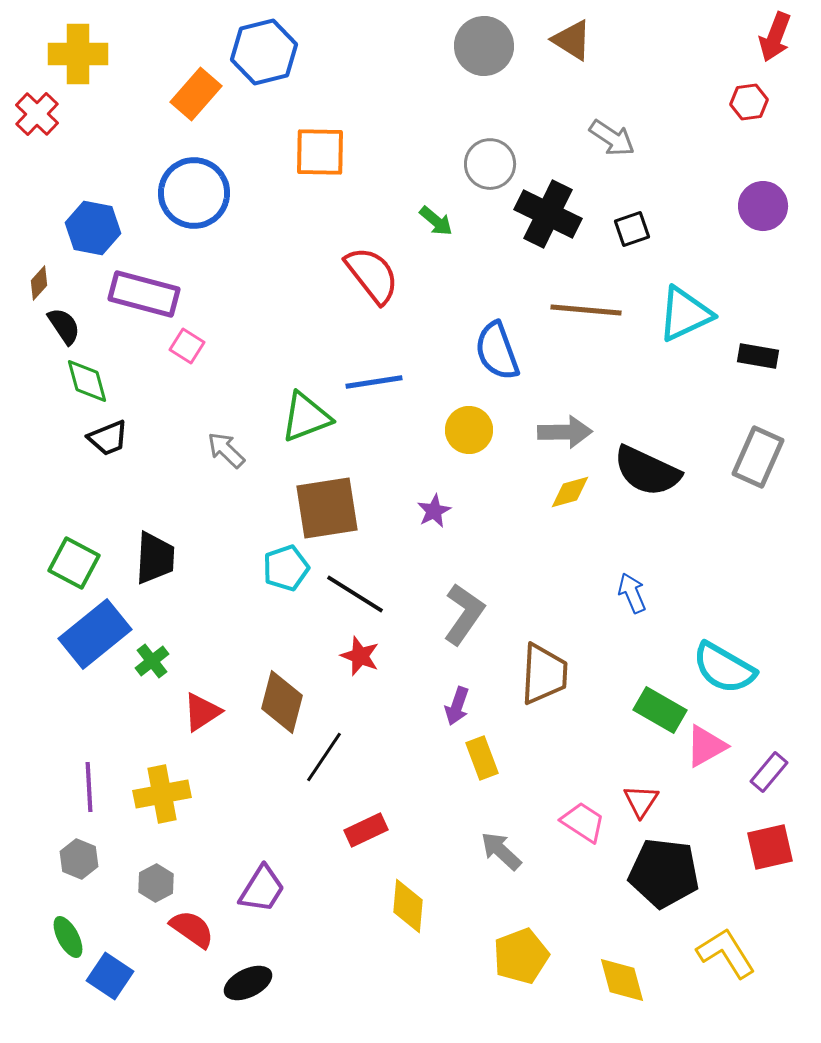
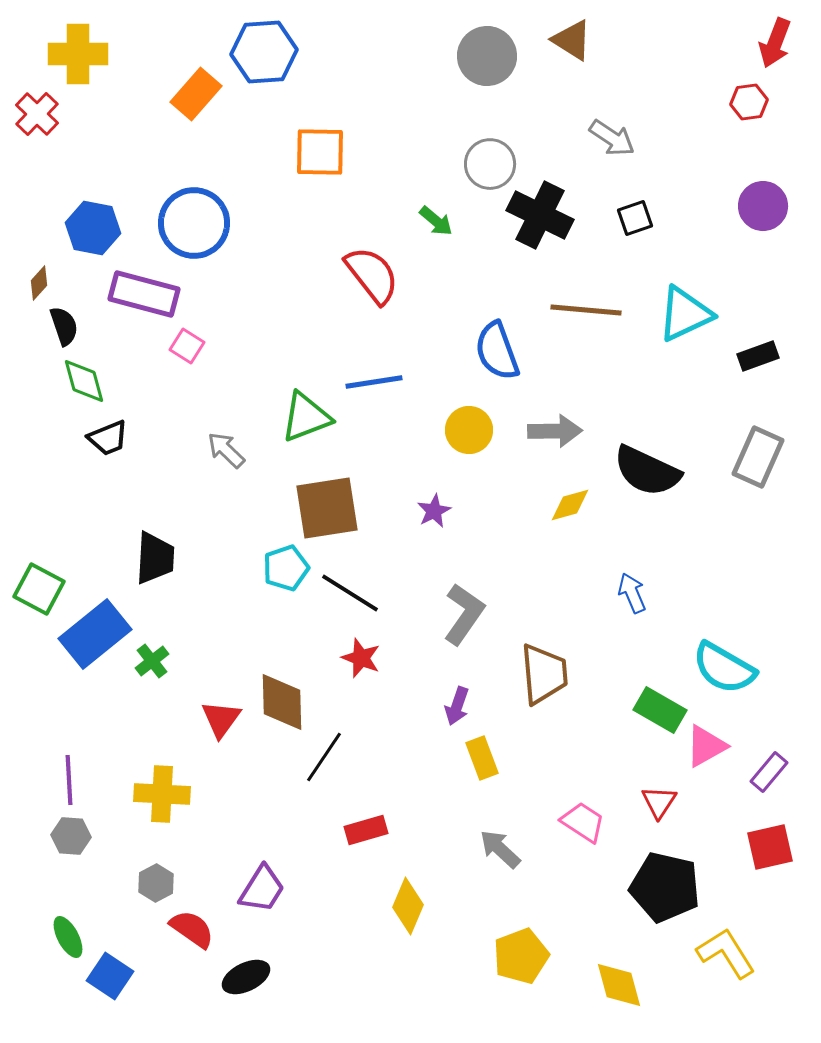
red arrow at (775, 37): moved 6 px down
gray circle at (484, 46): moved 3 px right, 10 px down
blue hexagon at (264, 52): rotated 10 degrees clockwise
blue circle at (194, 193): moved 30 px down
black cross at (548, 214): moved 8 px left, 1 px down
black square at (632, 229): moved 3 px right, 11 px up
black semicircle at (64, 326): rotated 15 degrees clockwise
black rectangle at (758, 356): rotated 30 degrees counterclockwise
green diamond at (87, 381): moved 3 px left
gray arrow at (565, 432): moved 10 px left, 1 px up
yellow diamond at (570, 492): moved 13 px down
green square at (74, 563): moved 35 px left, 26 px down
black line at (355, 594): moved 5 px left, 1 px up
red star at (360, 656): moved 1 px right, 2 px down
brown trapezoid at (544, 674): rotated 8 degrees counterclockwise
brown diamond at (282, 702): rotated 16 degrees counterclockwise
red triangle at (202, 712): moved 19 px right, 7 px down; rotated 21 degrees counterclockwise
purple line at (89, 787): moved 20 px left, 7 px up
yellow cross at (162, 794): rotated 14 degrees clockwise
red triangle at (641, 801): moved 18 px right, 1 px down
red rectangle at (366, 830): rotated 9 degrees clockwise
gray arrow at (501, 851): moved 1 px left, 2 px up
gray hexagon at (79, 859): moved 8 px left, 23 px up; rotated 18 degrees counterclockwise
black pentagon at (664, 873): moved 1 px right, 14 px down; rotated 6 degrees clockwise
yellow diamond at (408, 906): rotated 18 degrees clockwise
yellow diamond at (622, 980): moved 3 px left, 5 px down
black ellipse at (248, 983): moved 2 px left, 6 px up
